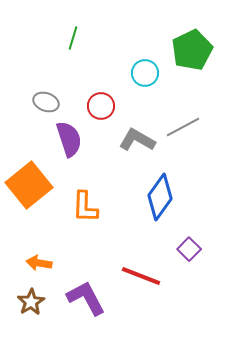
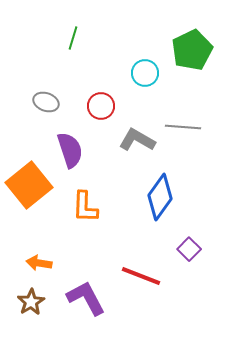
gray line: rotated 32 degrees clockwise
purple semicircle: moved 1 px right, 11 px down
